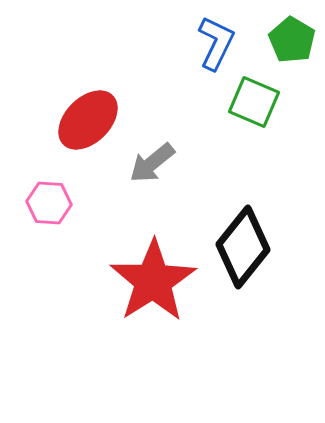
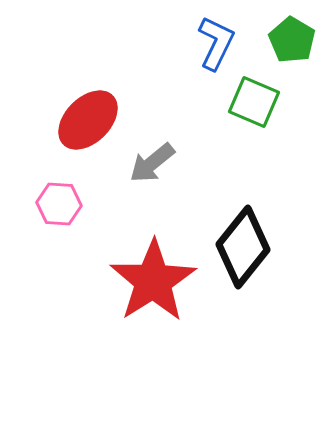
pink hexagon: moved 10 px right, 1 px down
